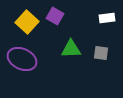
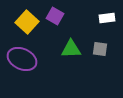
gray square: moved 1 px left, 4 px up
